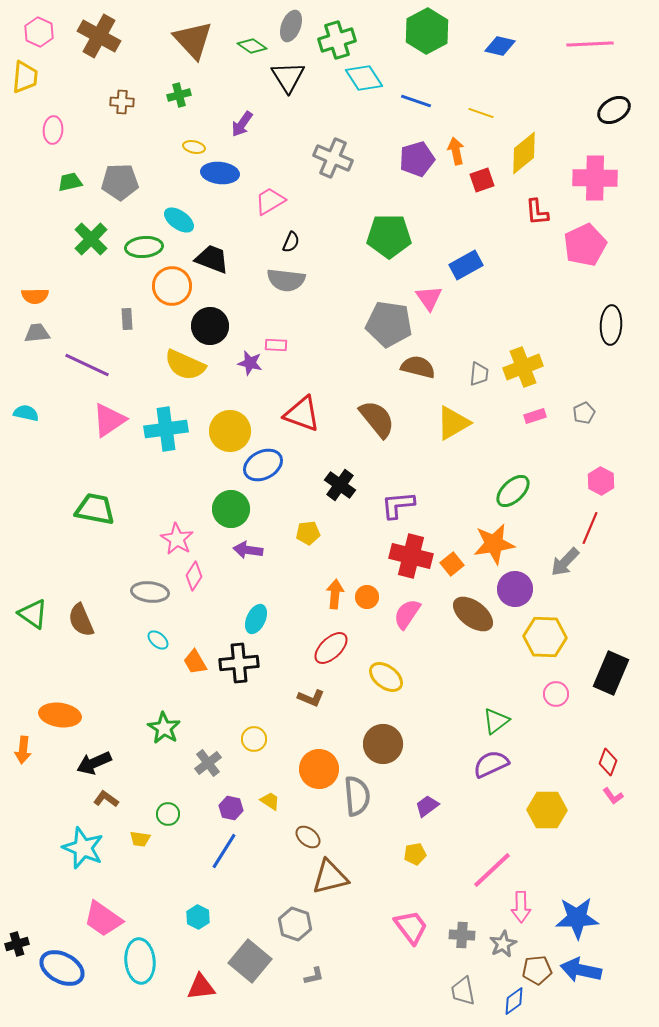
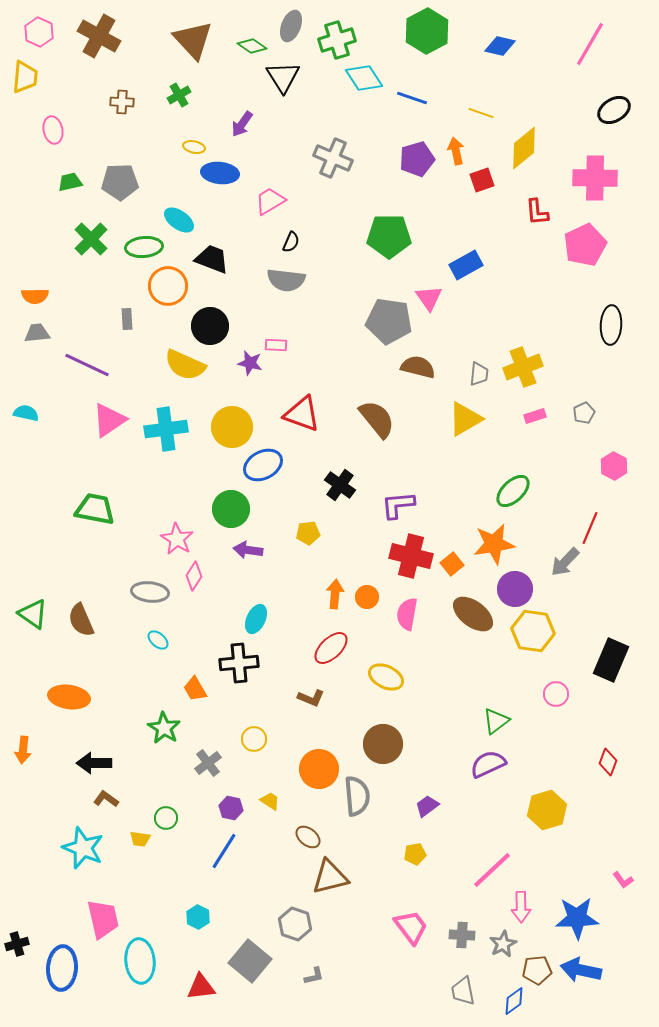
pink line at (590, 44): rotated 57 degrees counterclockwise
black triangle at (288, 77): moved 5 px left
green cross at (179, 95): rotated 15 degrees counterclockwise
blue line at (416, 101): moved 4 px left, 3 px up
pink ellipse at (53, 130): rotated 16 degrees counterclockwise
yellow diamond at (524, 153): moved 5 px up
orange circle at (172, 286): moved 4 px left
gray pentagon at (389, 324): moved 3 px up
yellow triangle at (453, 423): moved 12 px right, 4 px up
yellow circle at (230, 431): moved 2 px right, 4 px up
pink hexagon at (601, 481): moved 13 px right, 15 px up
pink semicircle at (407, 614): rotated 24 degrees counterclockwise
yellow hexagon at (545, 637): moved 12 px left, 6 px up; rotated 6 degrees clockwise
orange trapezoid at (195, 662): moved 27 px down
black rectangle at (611, 673): moved 13 px up
yellow ellipse at (386, 677): rotated 12 degrees counterclockwise
orange ellipse at (60, 715): moved 9 px right, 18 px up
black arrow at (94, 763): rotated 24 degrees clockwise
purple semicircle at (491, 764): moved 3 px left
pink L-shape at (613, 796): moved 10 px right, 84 px down
yellow hexagon at (547, 810): rotated 18 degrees counterclockwise
green circle at (168, 814): moved 2 px left, 4 px down
pink trapezoid at (103, 919): rotated 138 degrees counterclockwise
blue ellipse at (62, 968): rotated 66 degrees clockwise
